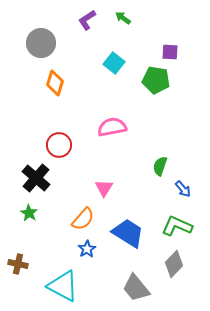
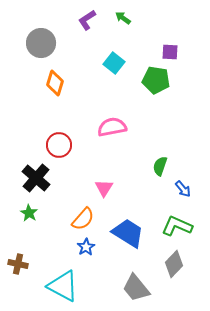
blue star: moved 1 px left, 2 px up
